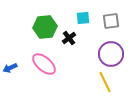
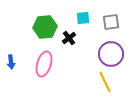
gray square: moved 1 px down
pink ellipse: rotated 65 degrees clockwise
blue arrow: moved 1 px right, 6 px up; rotated 72 degrees counterclockwise
